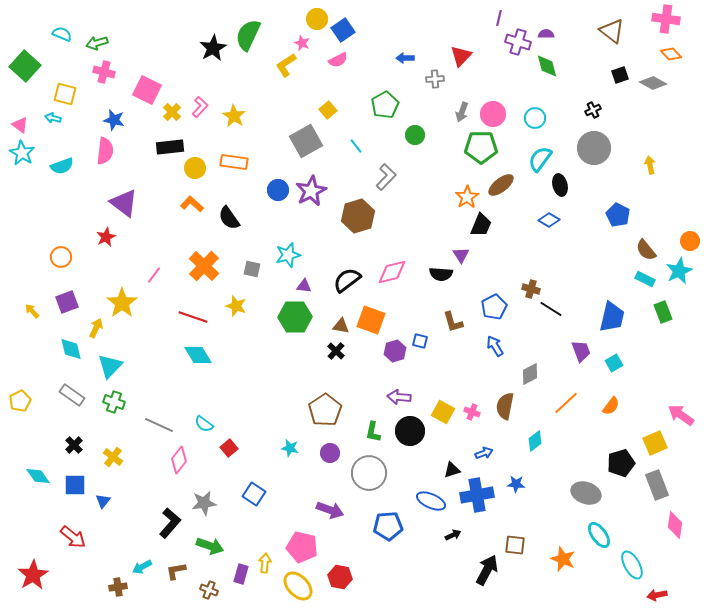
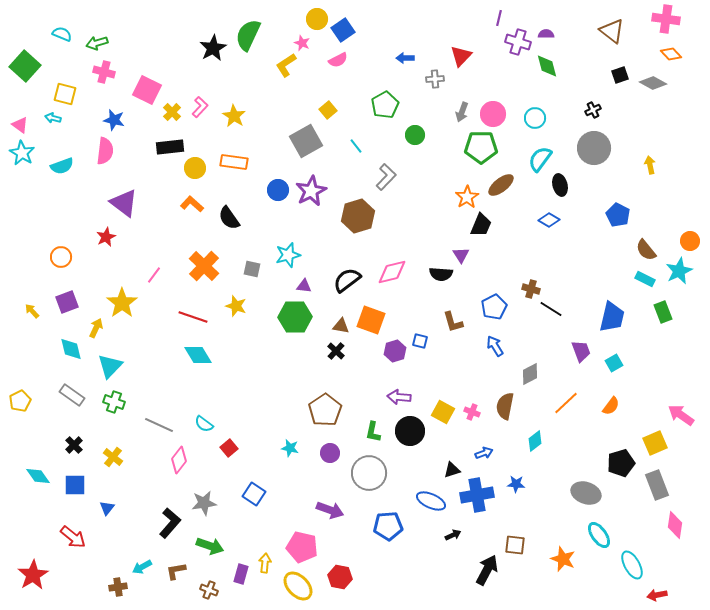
blue triangle at (103, 501): moved 4 px right, 7 px down
